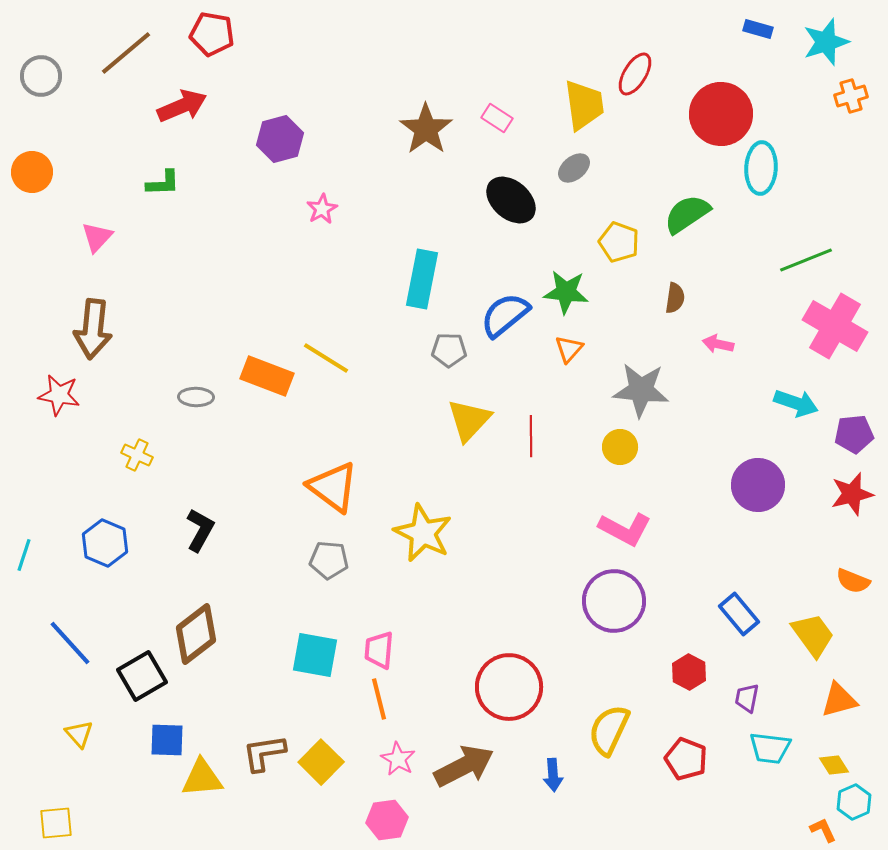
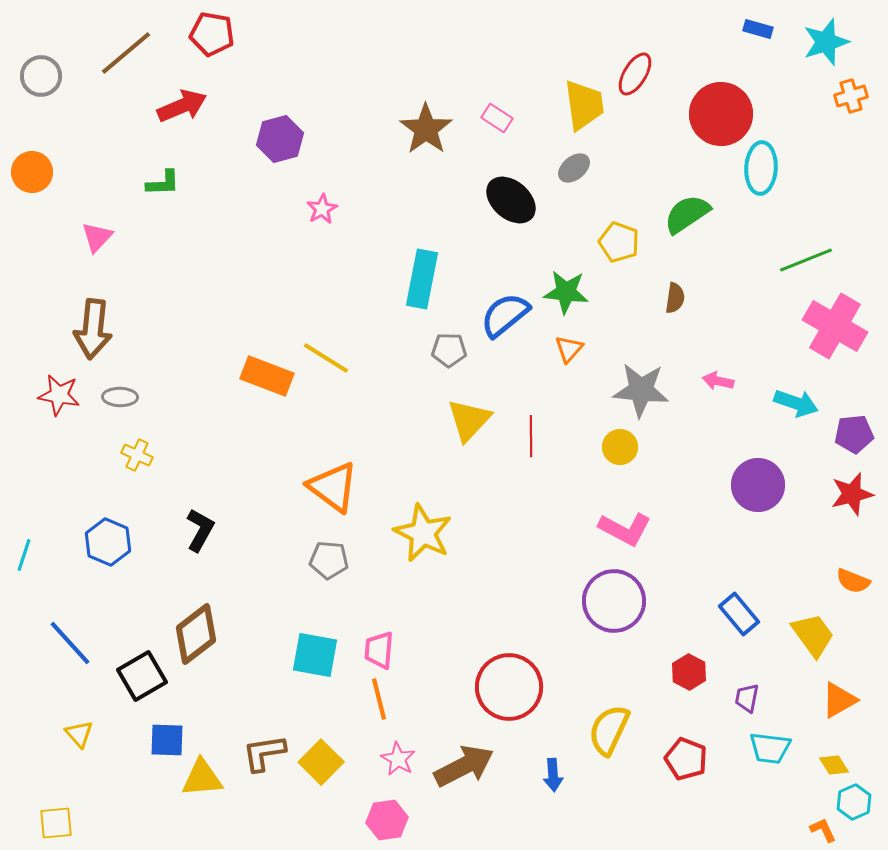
pink arrow at (718, 344): moved 37 px down
gray ellipse at (196, 397): moved 76 px left
blue hexagon at (105, 543): moved 3 px right, 1 px up
orange triangle at (839, 700): rotated 15 degrees counterclockwise
